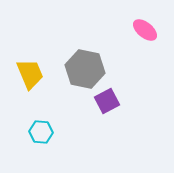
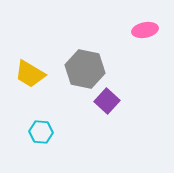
pink ellipse: rotated 50 degrees counterclockwise
yellow trapezoid: rotated 144 degrees clockwise
purple square: rotated 20 degrees counterclockwise
